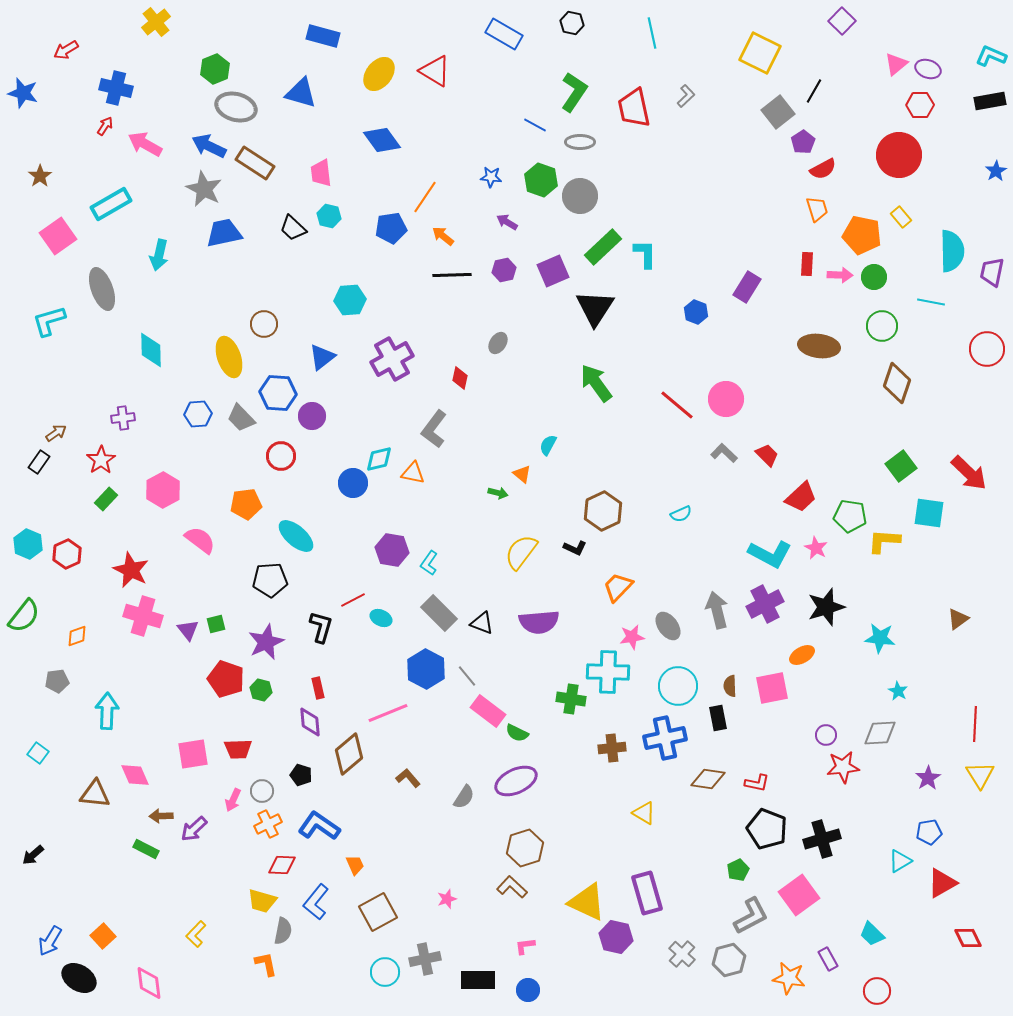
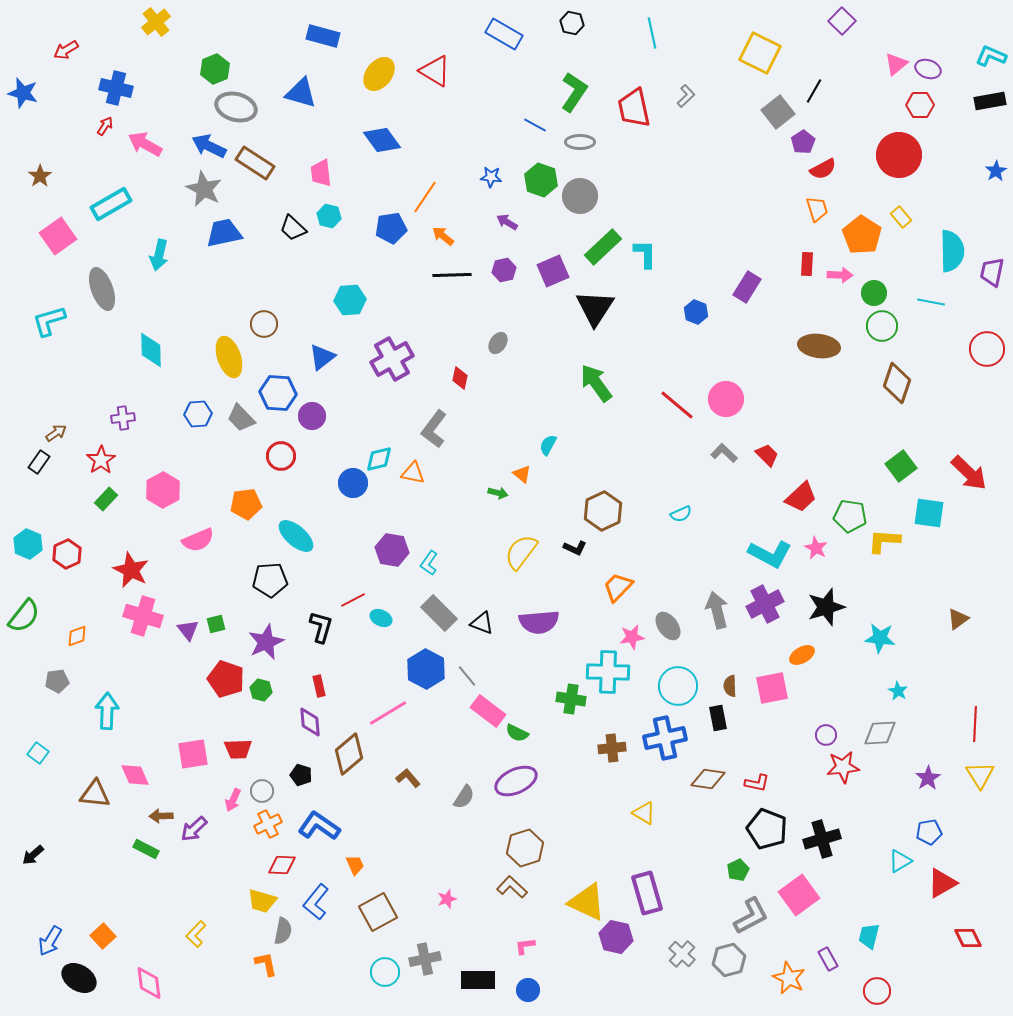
orange pentagon at (862, 235): rotated 21 degrees clockwise
green circle at (874, 277): moved 16 px down
pink semicircle at (200, 540): moved 2 px left; rotated 120 degrees clockwise
red rectangle at (318, 688): moved 1 px right, 2 px up
pink line at (388, 713): rotated 9 degrees counterclockwise
cyan trapezoid at (872, 934): moved 3 px left, 2 px down; rotated 60 degrees clockwise
orange star at (789, 978): rotated 16 degrees clockwise
